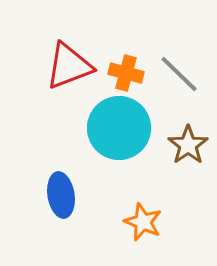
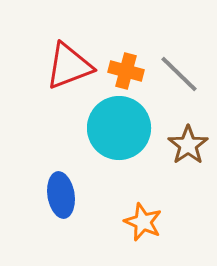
orange cross: moved 2 px up
